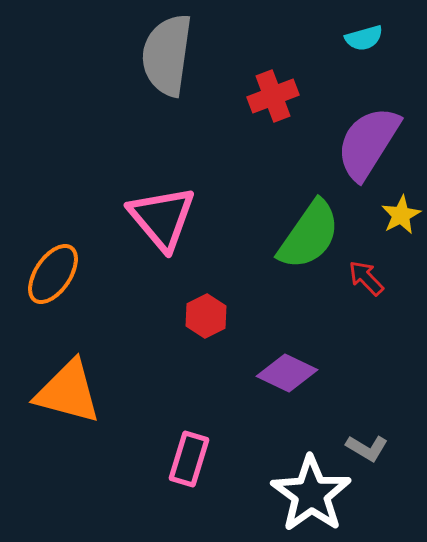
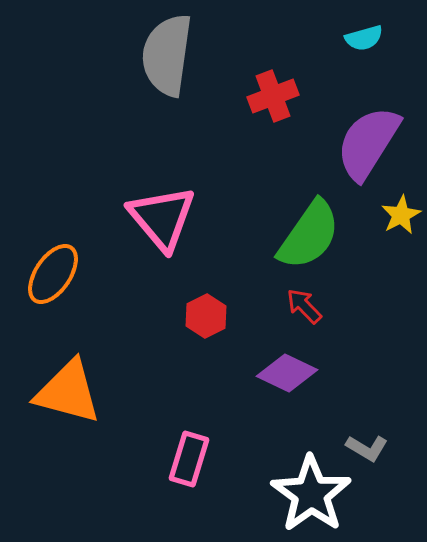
red arrow: moved 62 px left, 28 px down
